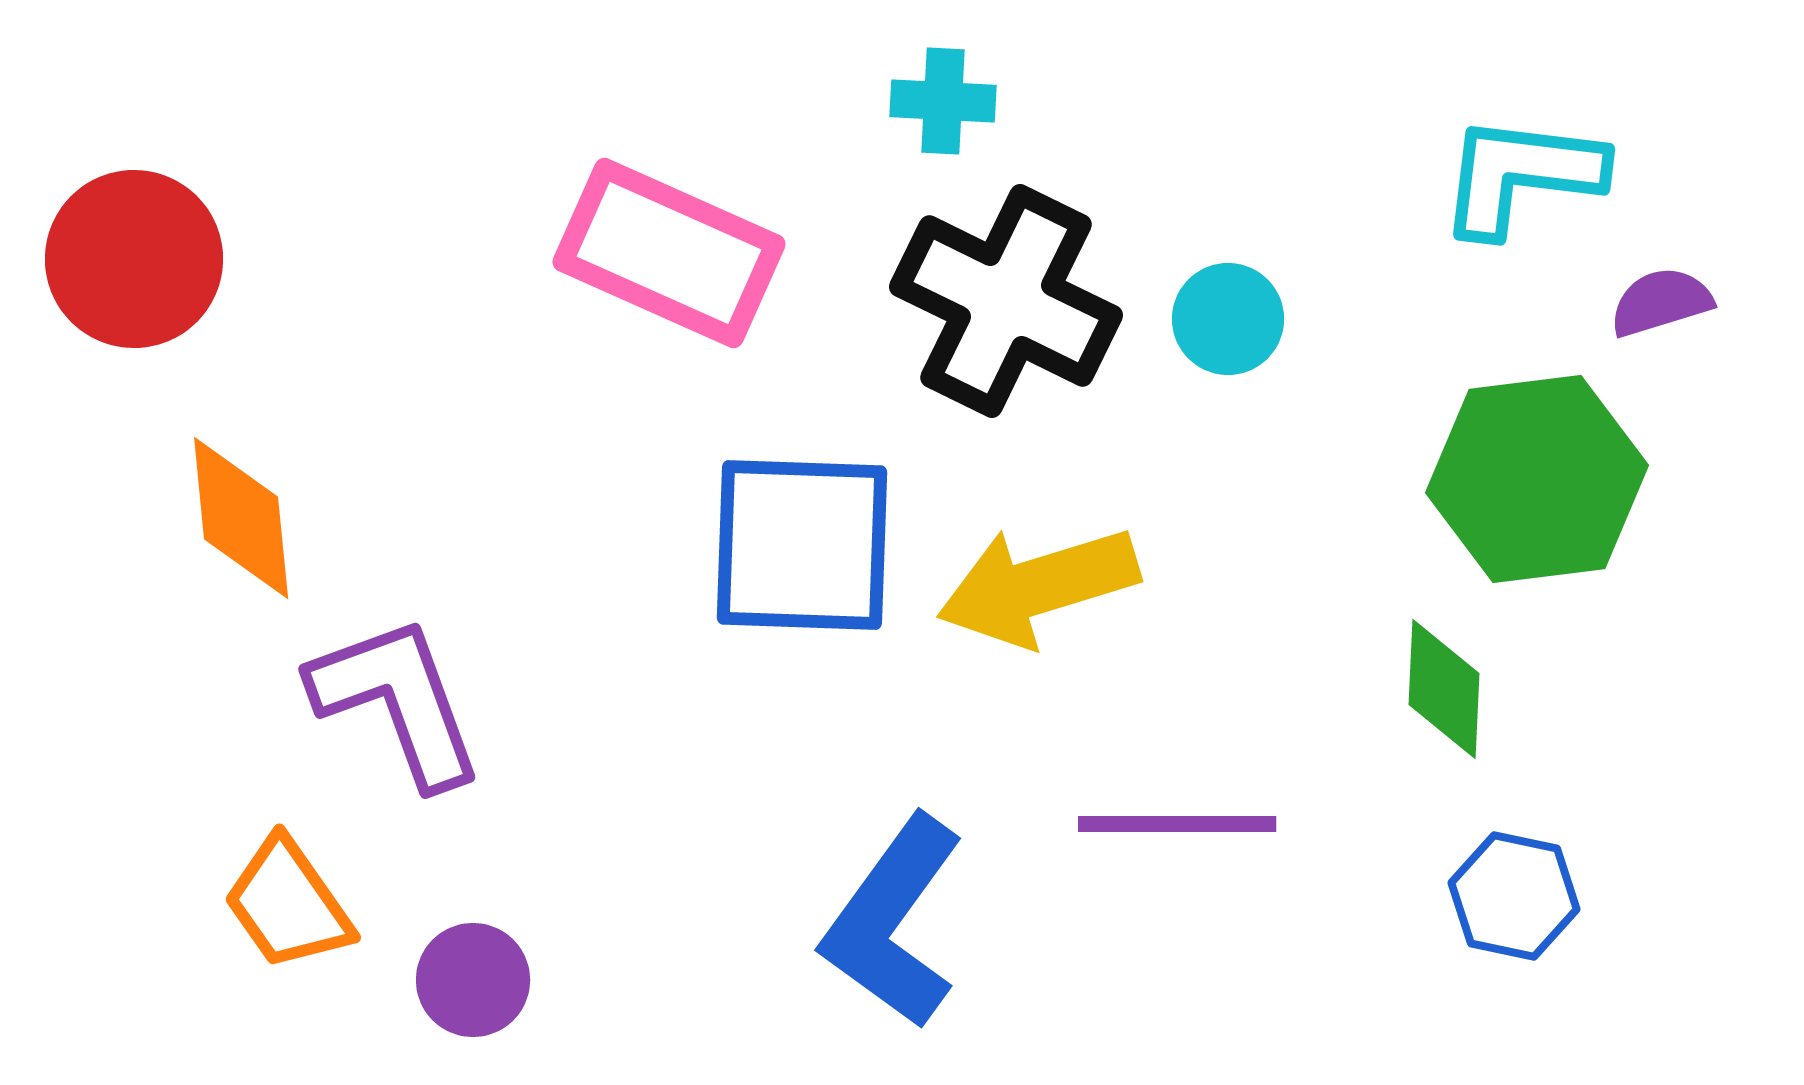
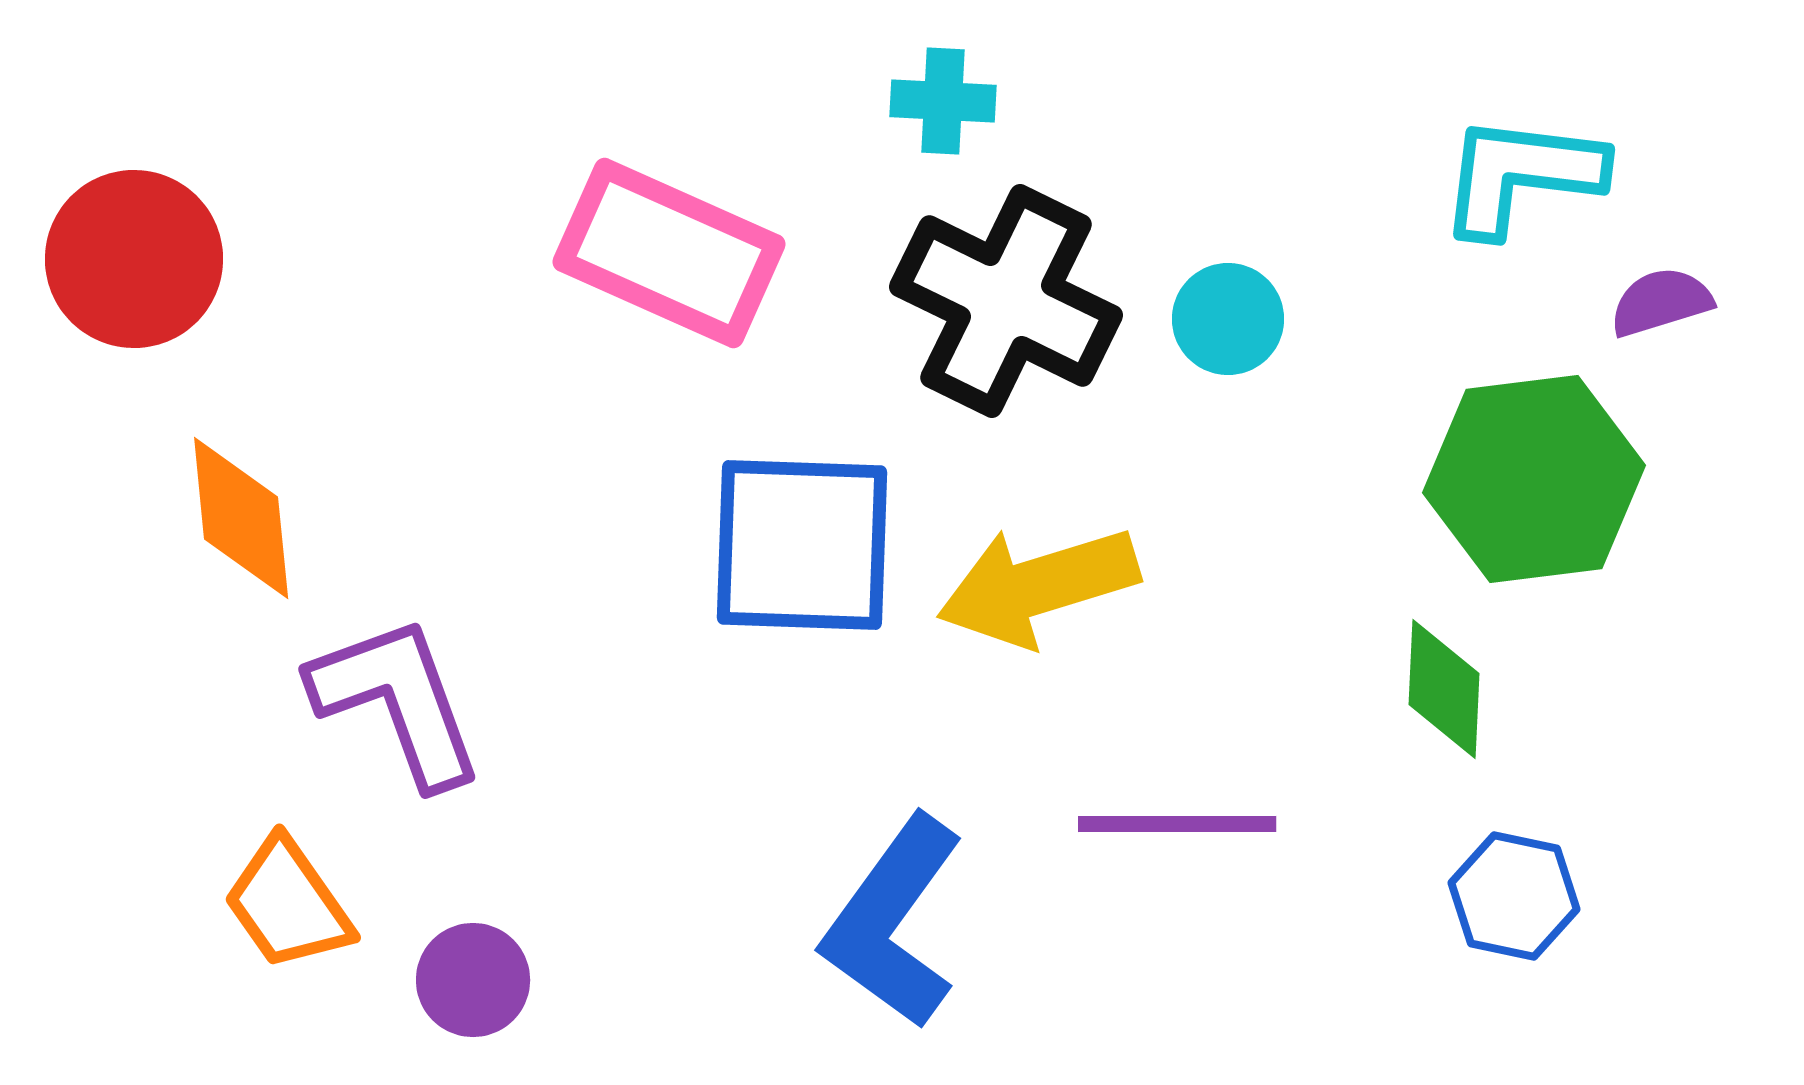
green hexagon: moved 3 px left
